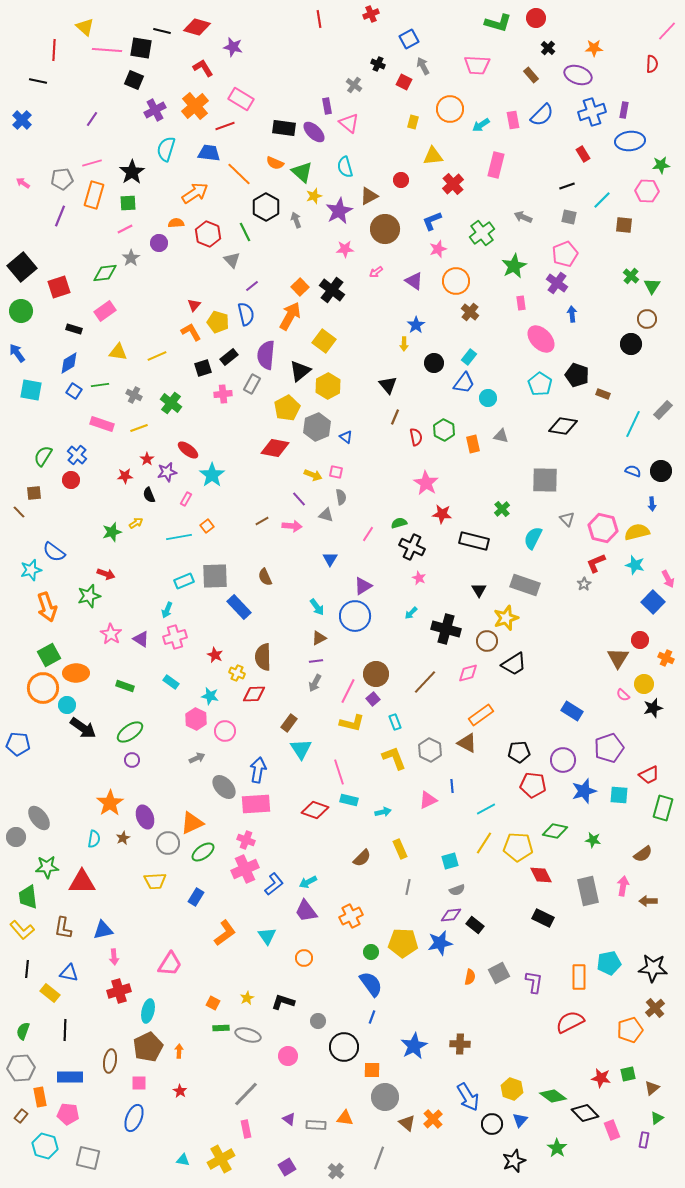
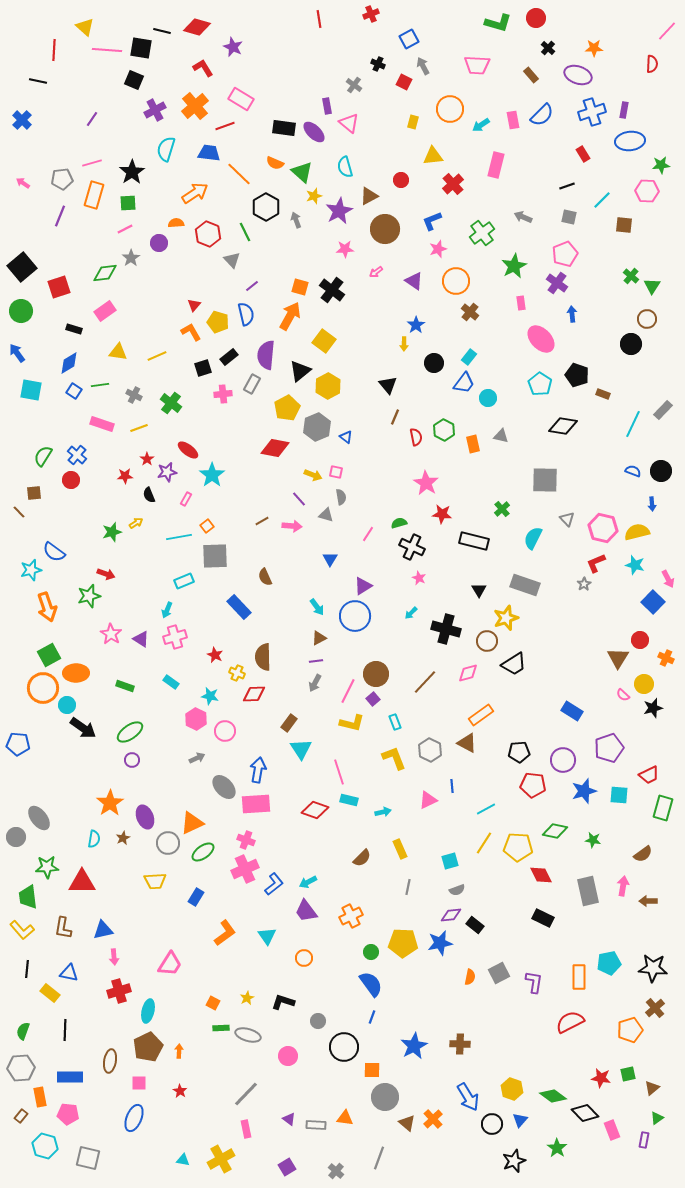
purple star at (233, 47): rotated 12 degrees clockwise
orange square at (300, 287): rotated 30 degrees counterclockwise
gray square at (215, 576): moved 20 px up
